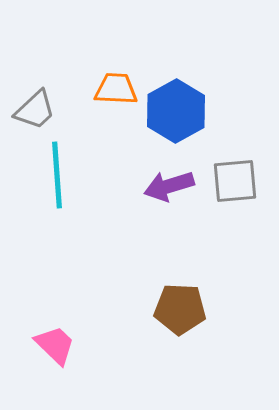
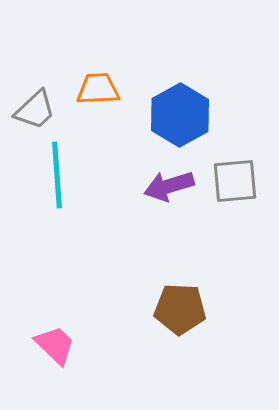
orange trapezoid: moved 18 px left; rotated 6 degrees counterclockwise
blue hexagon: moved 4 px right, 4 px down
